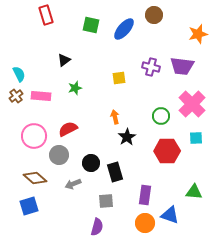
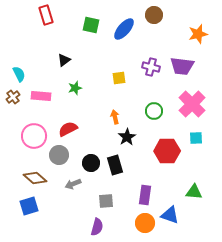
brown cross: moved 3 px left, 1 px down
green circle: moved 7 px left, 5 px up
black rectangle: moved 7 px up
